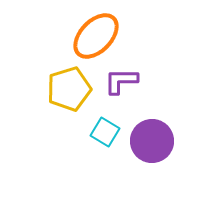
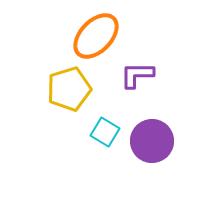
purple L-shape: moved 16 px right, 6 px up
